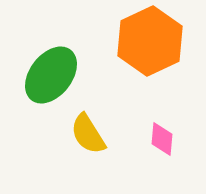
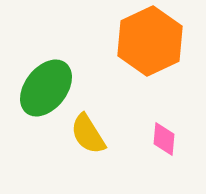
green ellipse: moved 5 px left, 13 px down
pink diamond: moved 2 px right
